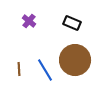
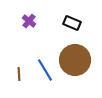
brown line: moved 5 px down
